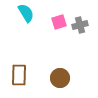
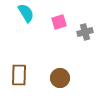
gray cross: moved 5 px right, 7 px down
